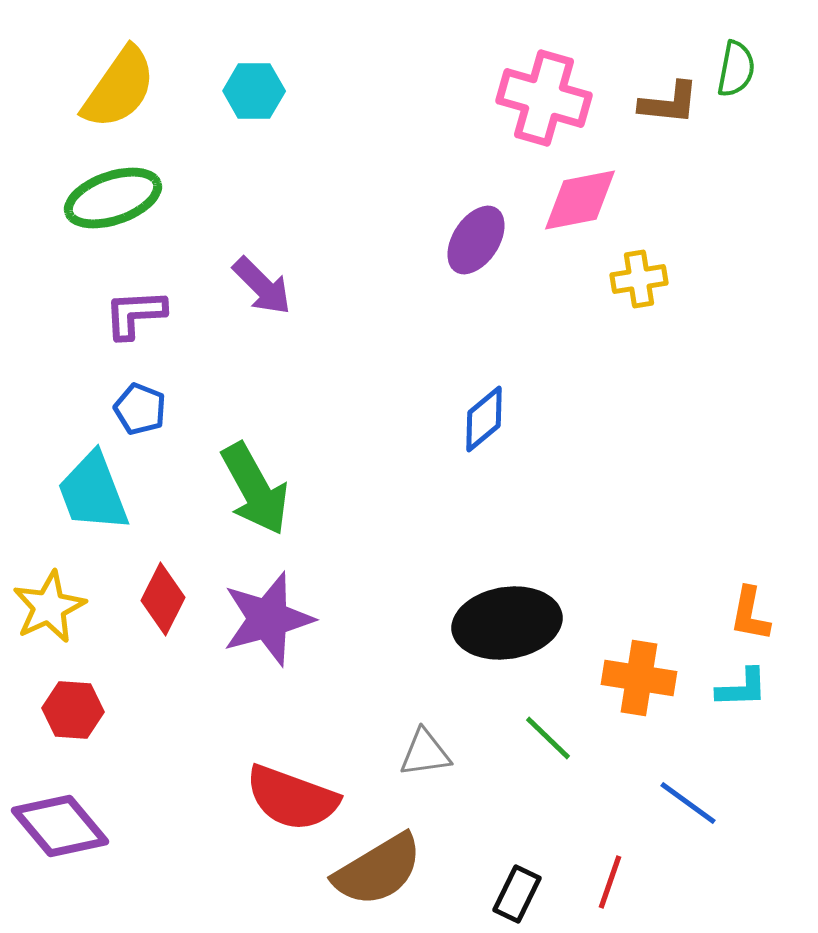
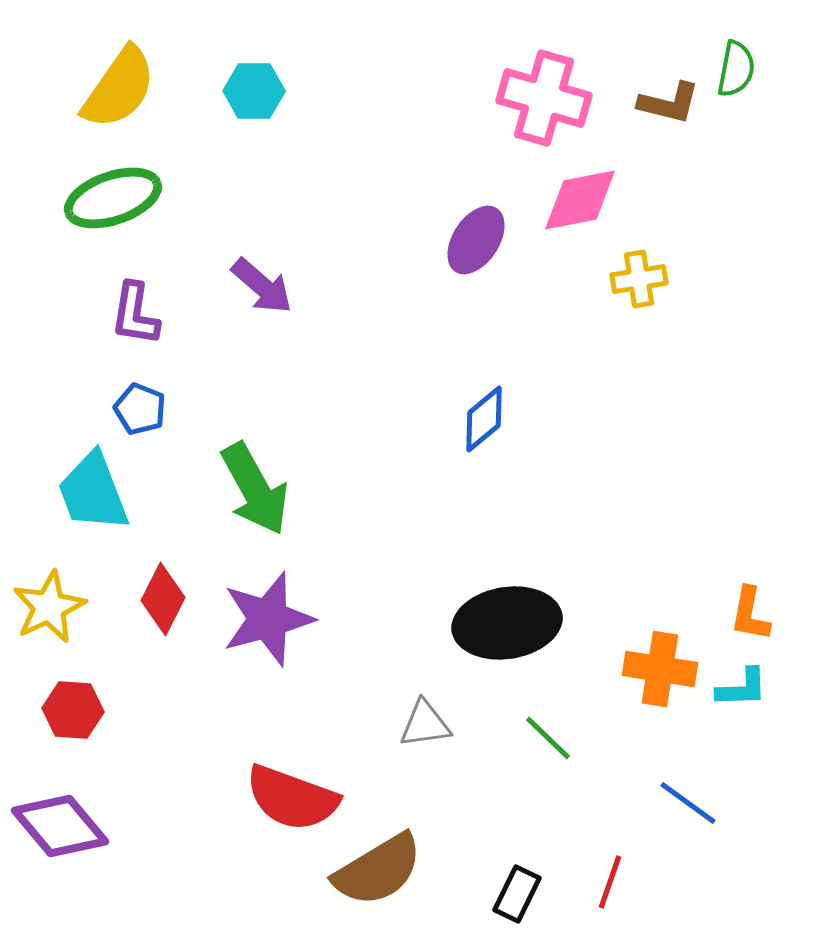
brown L-shape: rotated 8 degrees clockwise
purple arrow: rotated 4 degrees counterclockwise
purple L-shape: rotated 78 degrees counterclockwise
orange cross: moved 21 px right, 9 px up
gray triangle: moved 29 px up
